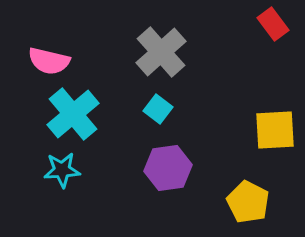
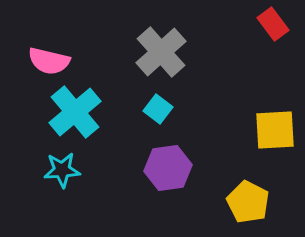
cyan cross: moved 2 px right, 2 px up
